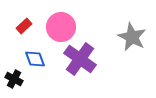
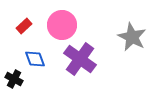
pink circle: moved 1 px right, 2 px up
